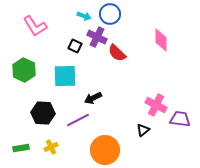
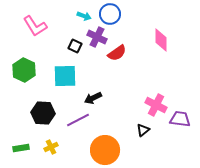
red semicircle: rotated 78 degrees counterclockwise
